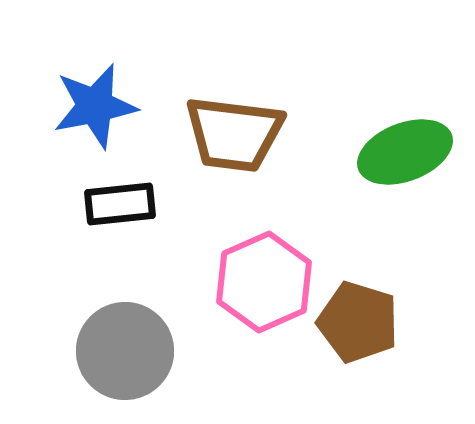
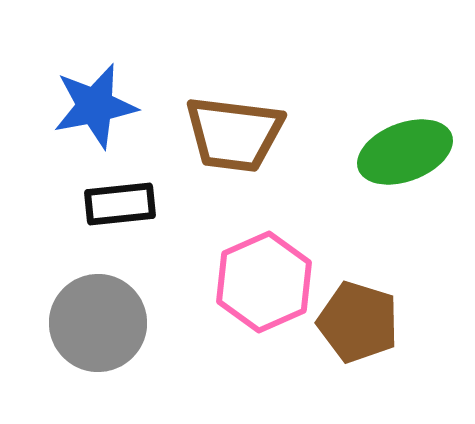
gray circle: moved 27 px left, 28 px up
